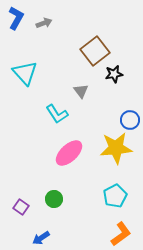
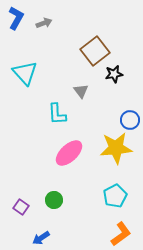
cyan L-shape: rotated 30 degrees clockwise
green circle: moved 1 px down
